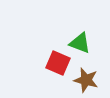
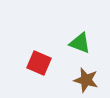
red square: moved 19 px left
